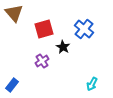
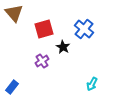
blue rectangle: moved 2 px down
